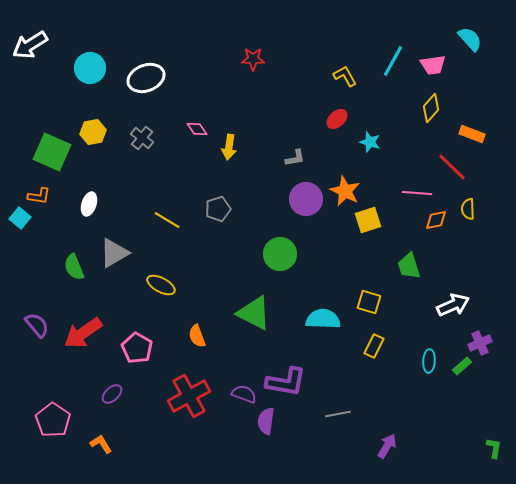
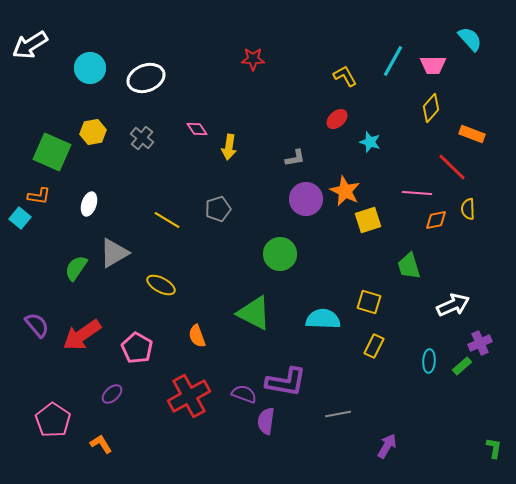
pink trapezoid at (433, 65): rotated 8 degrees clockwise
green semicircle at (74, 267): moved 2 px right, 1 px down; rotated 56 degrees clockwise
red arrow at (83, 333): moved 1 px left, 2 px down
